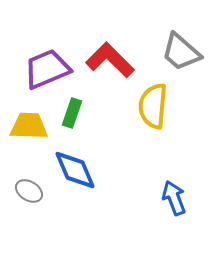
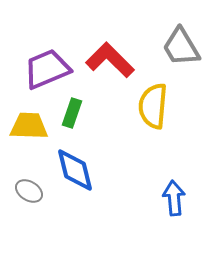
gray trapezoid: moved 5 px up; rotated 18 degrees clockwise
blue diamond: rotated 9 degrees clockwise
blue arrow: rotated 16 degrees clockwise
